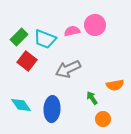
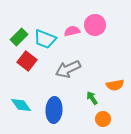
blue ellipse: moved 2 px right, 1 px down
